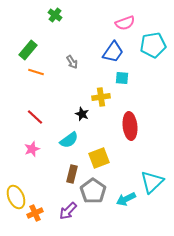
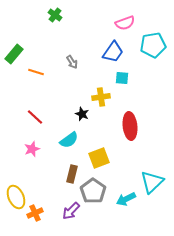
green rectangle: moved 14 px left, 4 px down
purple arrow: moved 3 px right
